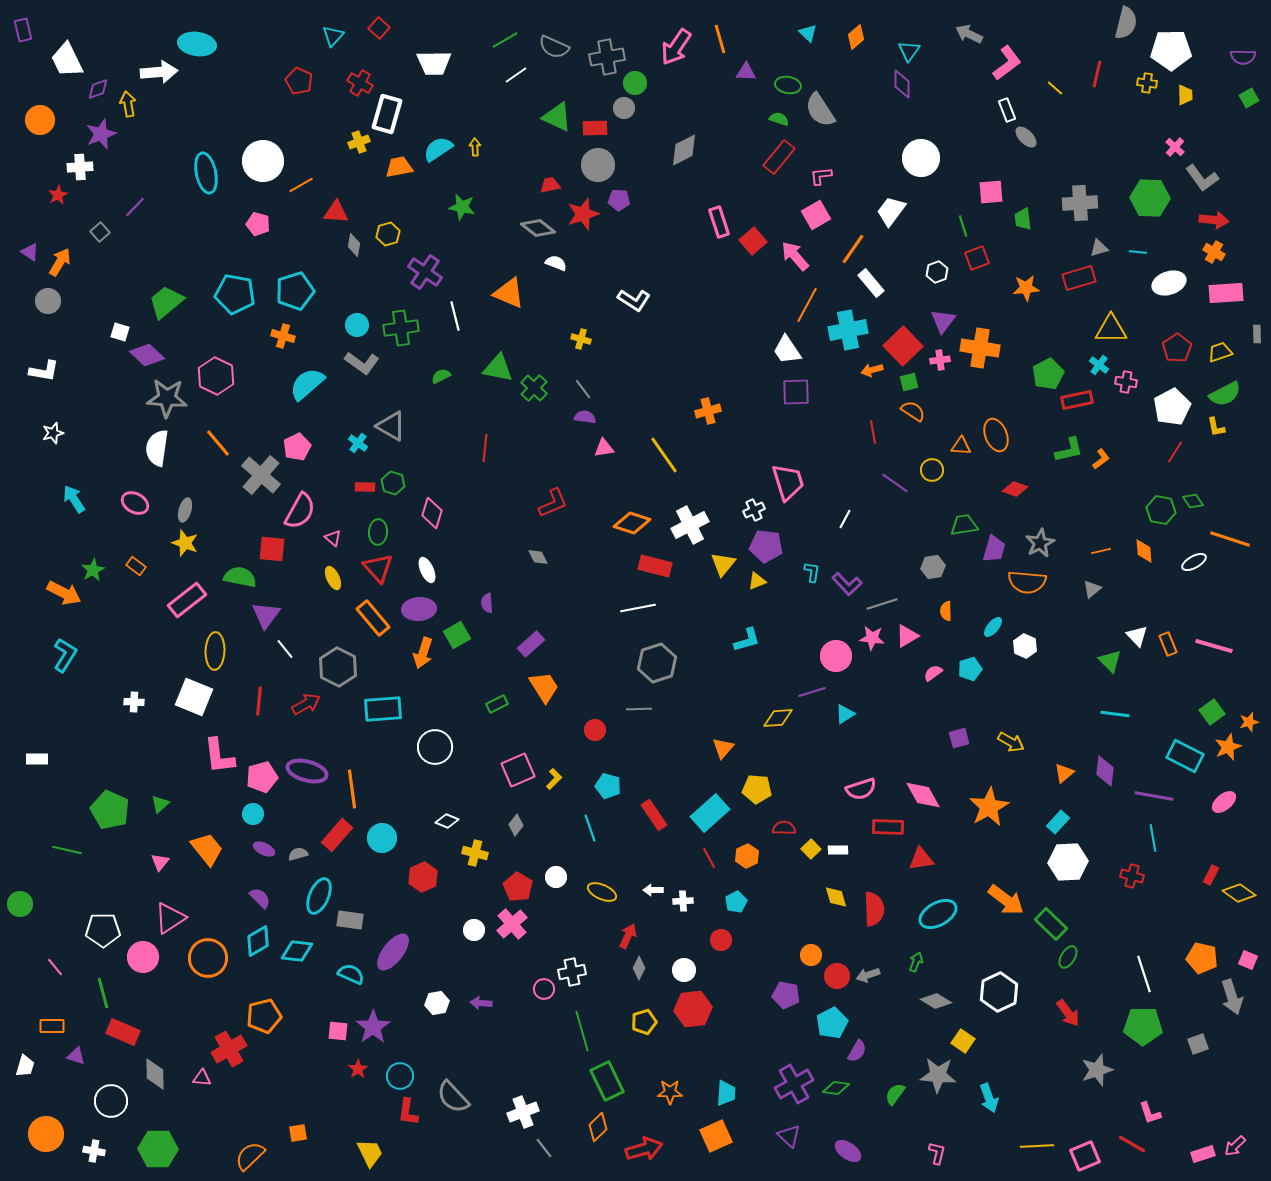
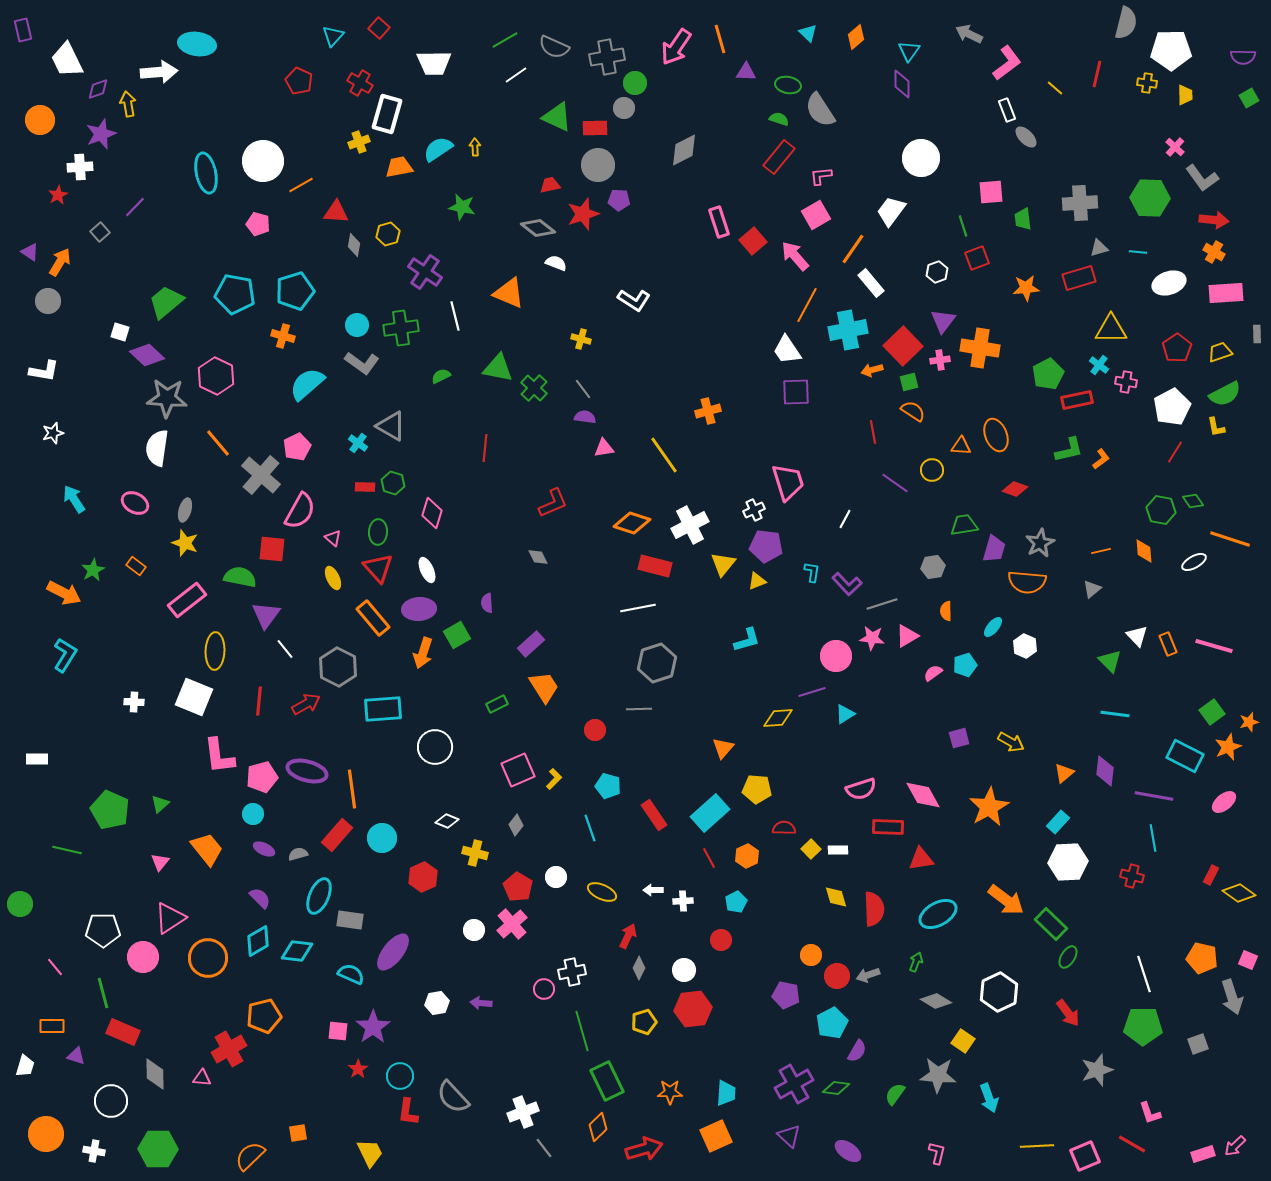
cyan pentagon at (970, 669): moved 5 px left, 4 px up
